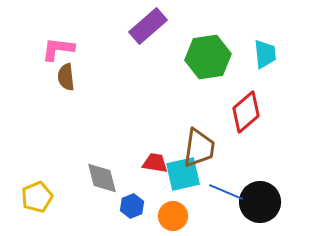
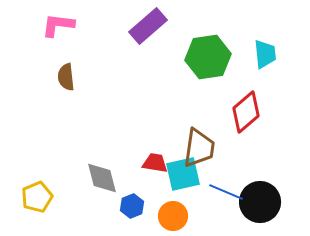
pink L-shape: moved 24 px up
